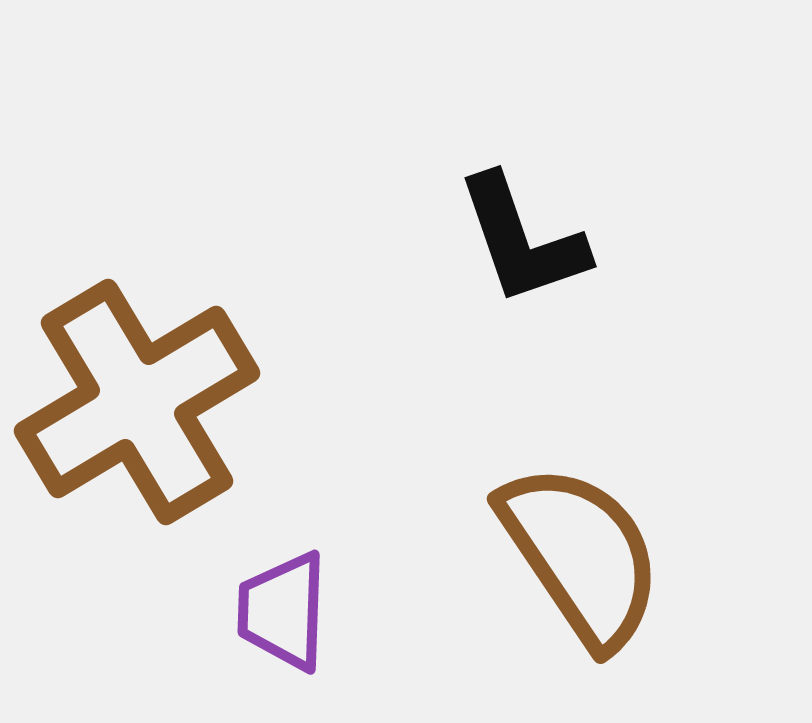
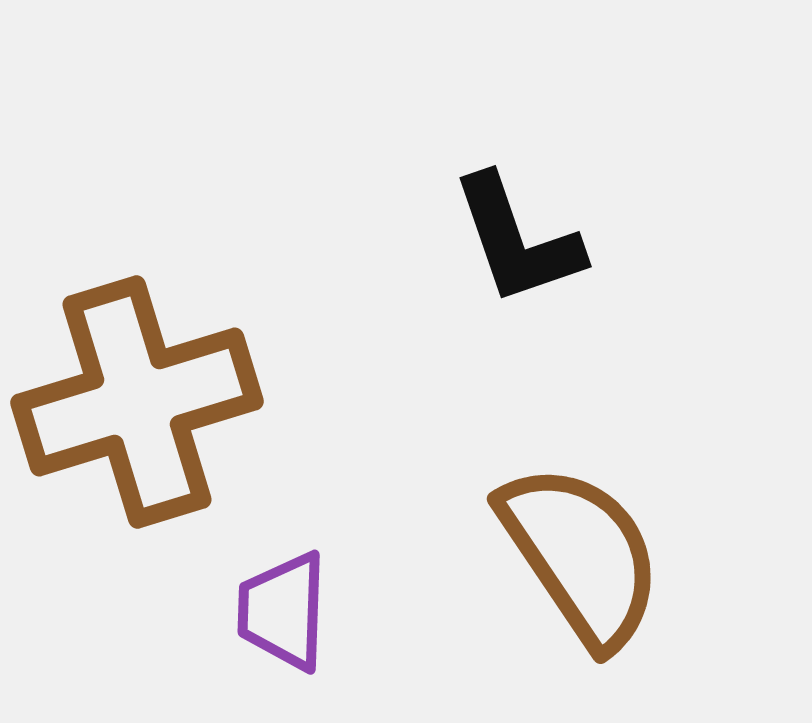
black L-shape: moved 5 px left
brown cross: rotated 14 degrees clockwise
